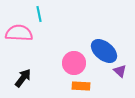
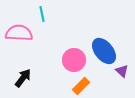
cyan line: moved 3 px right
blue ellipse: rotated 12 degrees clockwise
pink circle: moved 3 px up
purple triangle: moved 2 px right
orange rectangle: rotated 48 degrees counterclockwise
